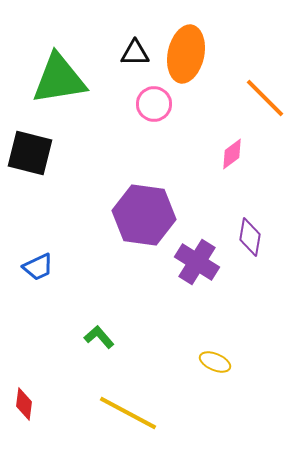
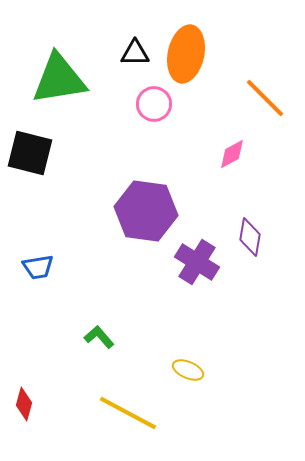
pink diamond: rotated 8 degrees clockwise
purple hexagon: moved 2 px right, 4 px up
blue trapezoid: rotated 16 degrees clockwise
yellow ellipse: moved 27 px left, 8 px down
red diamond: rotated 8 degrees clockwise
